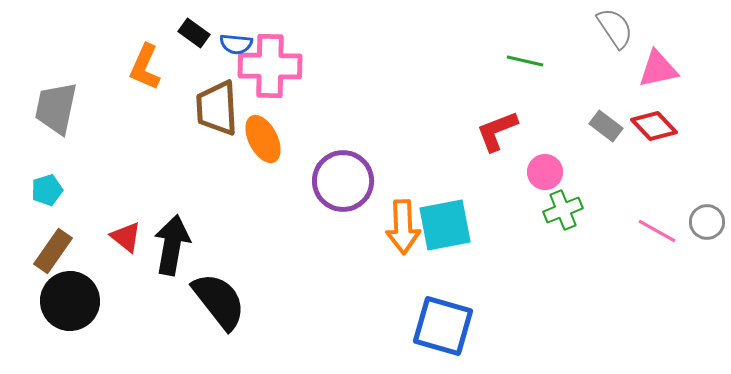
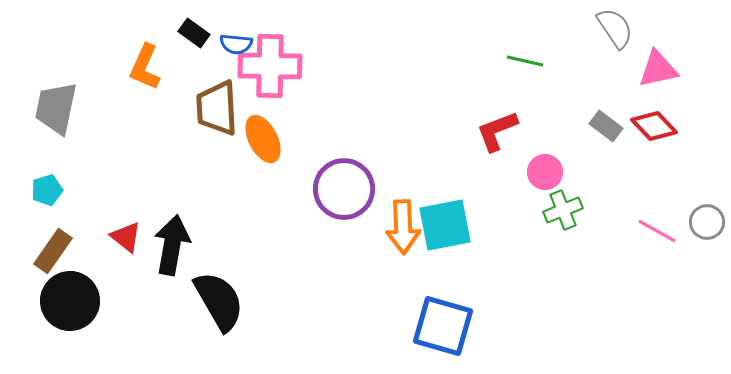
purple circle: moved 1 px right, 8 px down
black semicircle: rotated 8 degrees clockwise
